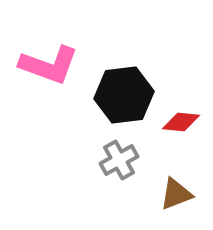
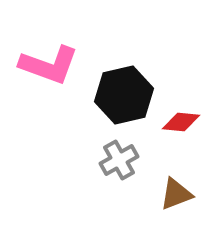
black hexagon: rotated 6 degrees counterclockwise
